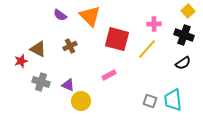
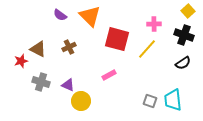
brown cross: moved 1 px left, 1 px down
